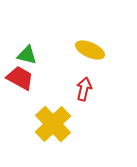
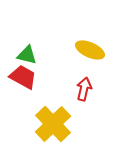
red trapezoid: moved 3 px right, 1 px up
